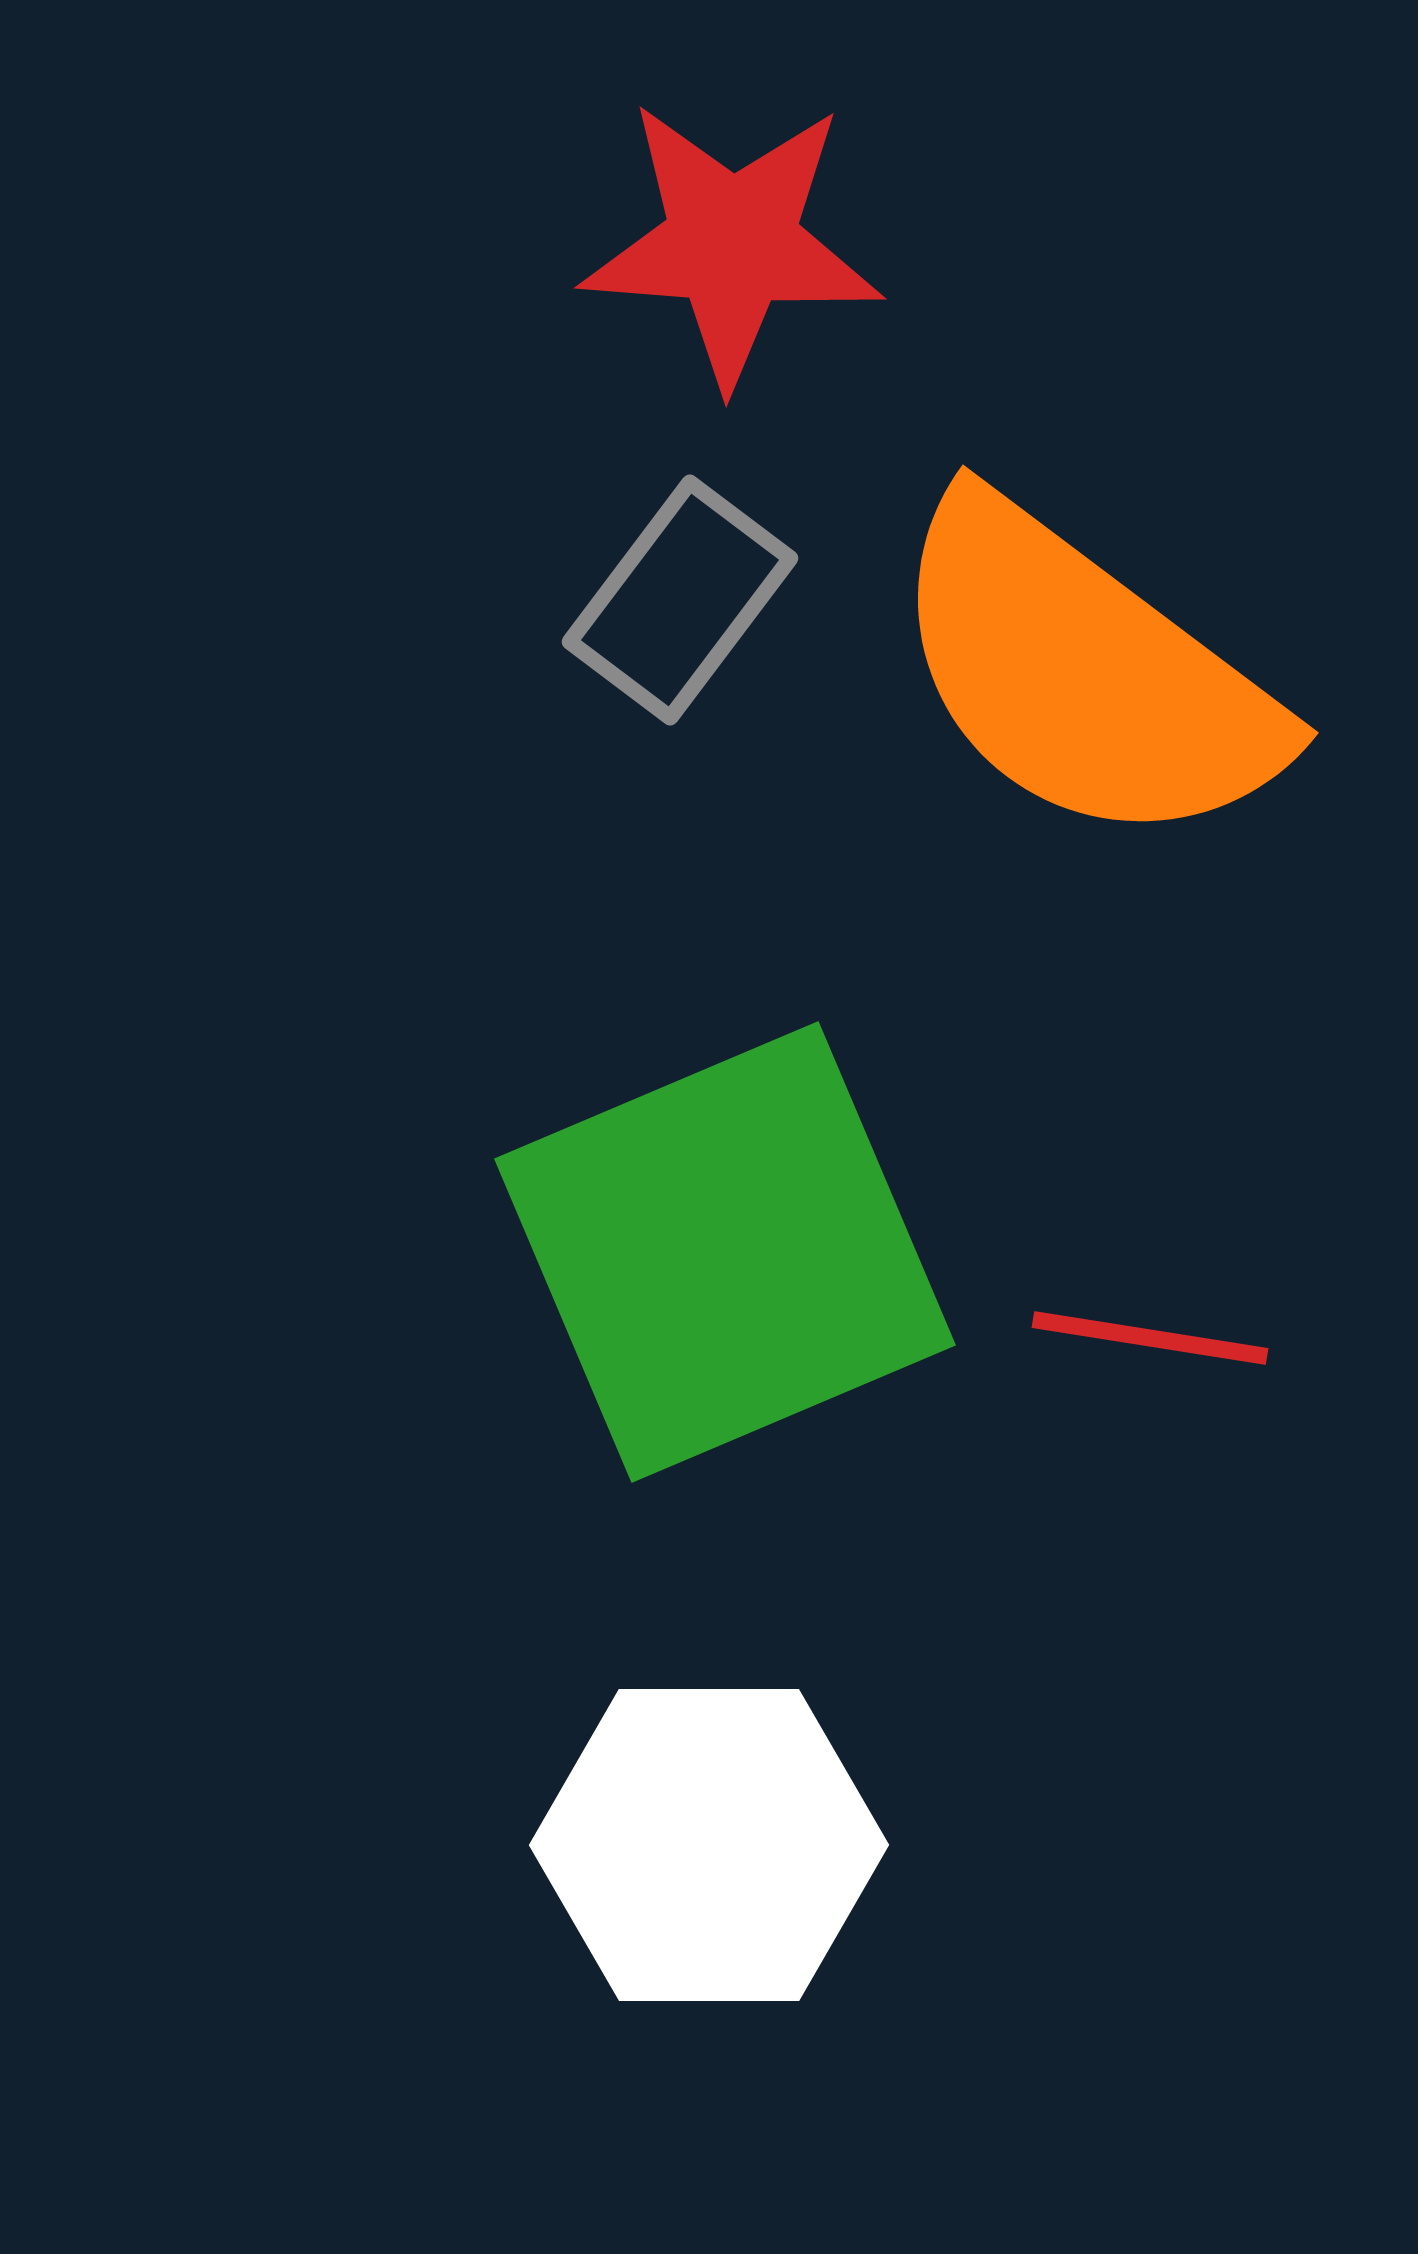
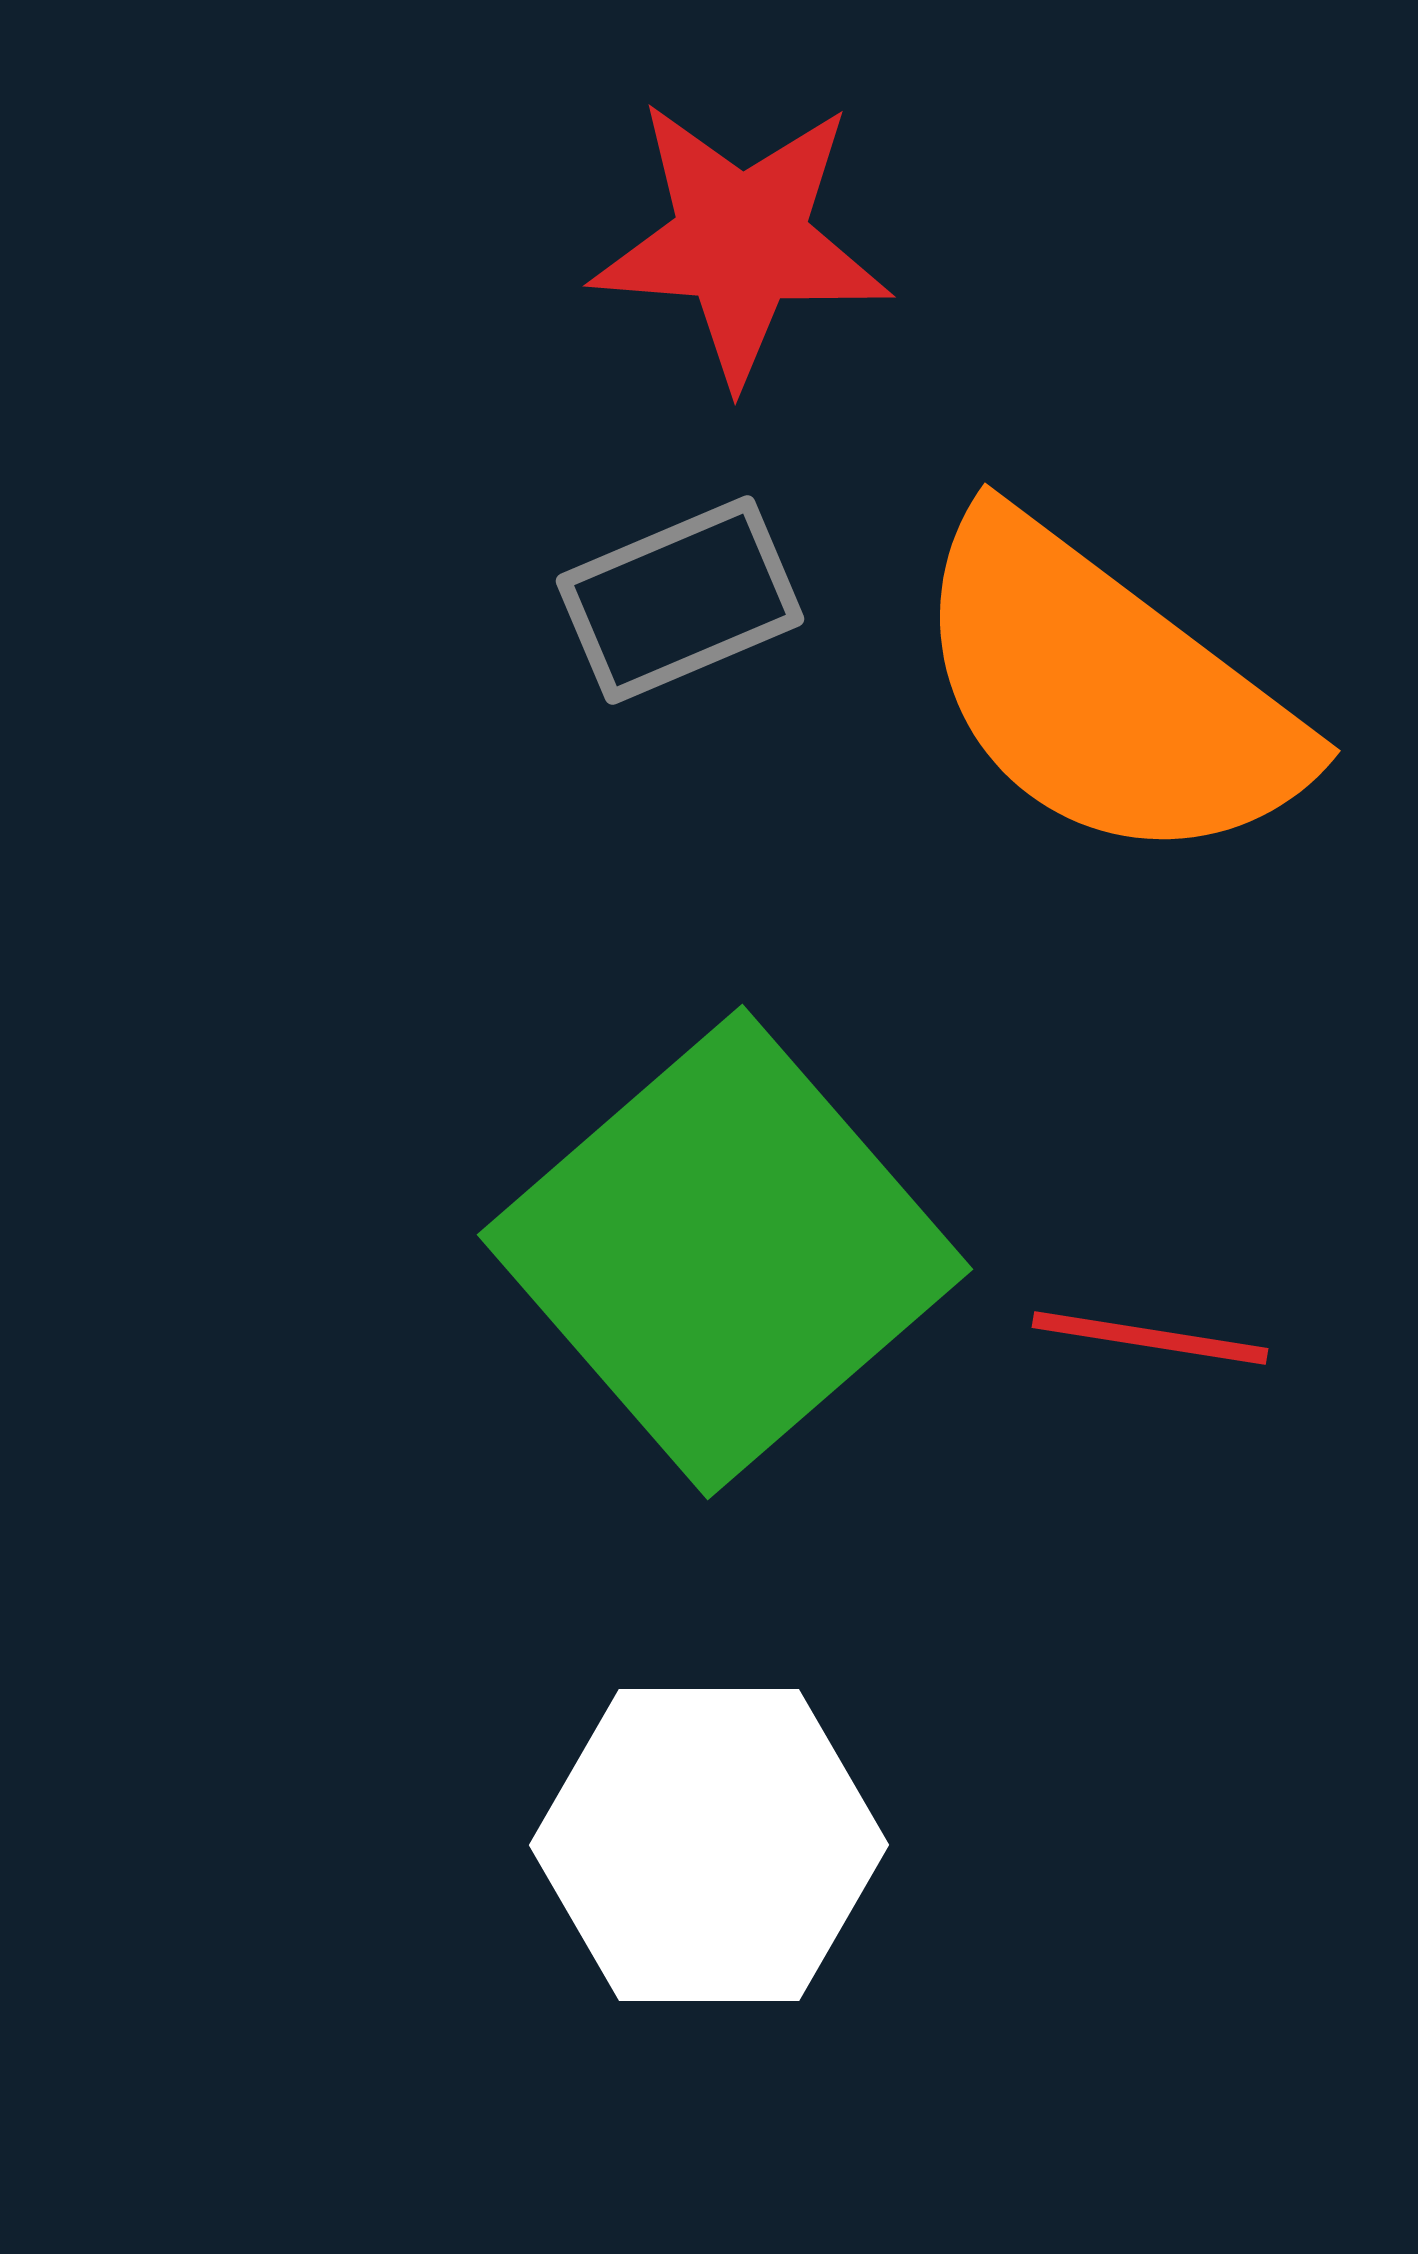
red star: moved 9 px right, 2 px up
gray rectangle: rotated 30 degrees clockwise
orange semicircle: moved 22 px right, 18 px down
green square: rotated 18 degrees counterclockwise
